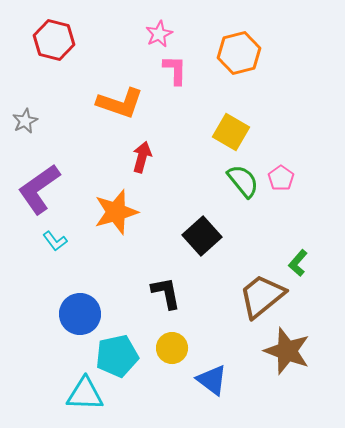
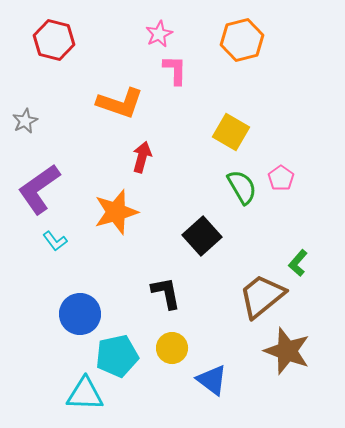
orange hexagon: moved 3 px right, 13 px up
green semicircle: moved 1 px left, 6 px down; rotated 9 degrees clockwise
